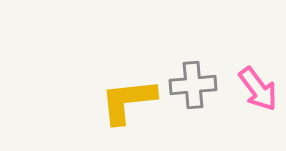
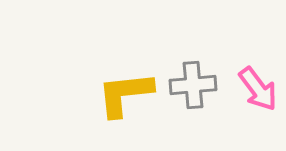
yellow L-shape: moved 3 px left, 7 px up
